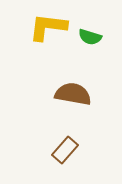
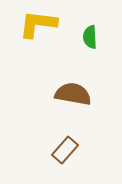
yellow L-shape: moved 10 px left, 3 px up
green semicircle: rotated 70 degrees clockwise
